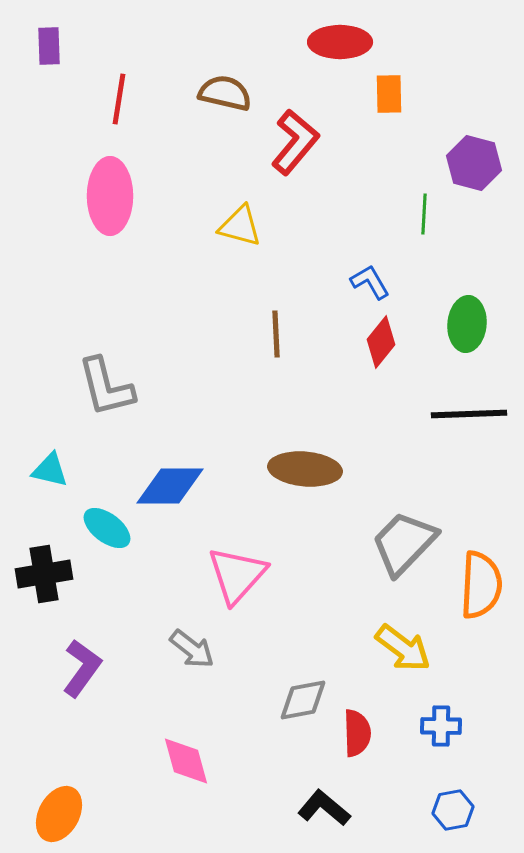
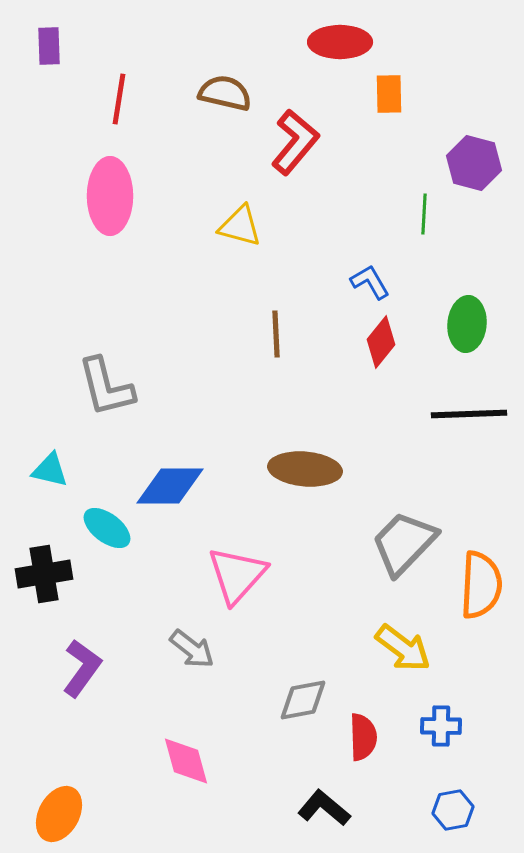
red semicircle: moved 6 px right, 4 px down
